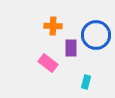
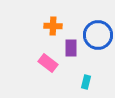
blue circle: moved 2 px right
